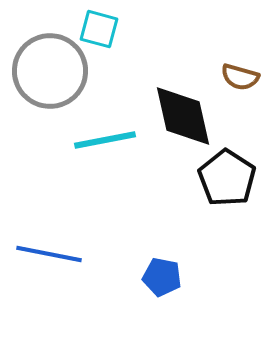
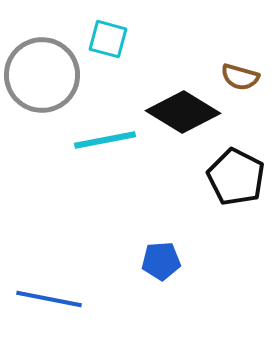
cyan square: moved 9 px right, 10 px down
gray circle: moved 8 px left, 4 px down
black diamond: moved 4 px up; rotated 46 degrees counterclockwise
black pentagon: moved 9 px right, 1 px up; rotated 6 degrees counterclockwise
blue line: moved 45 px down
blue pentagon: moved 1 px left, 16 px up; rotated 15 degrees counterclockwise
